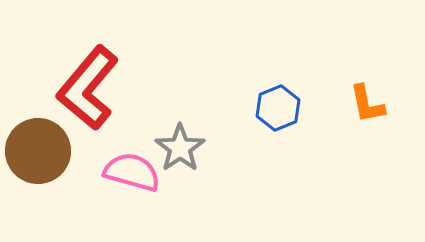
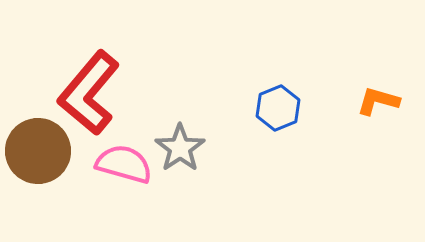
red L-shape: moved 1 px right, 5 px down
orange L-shape: moved 11 px right, 3 px up; rotated 117 degrees clockwise
pink semicircle: moved 8 px left, 8 px up
